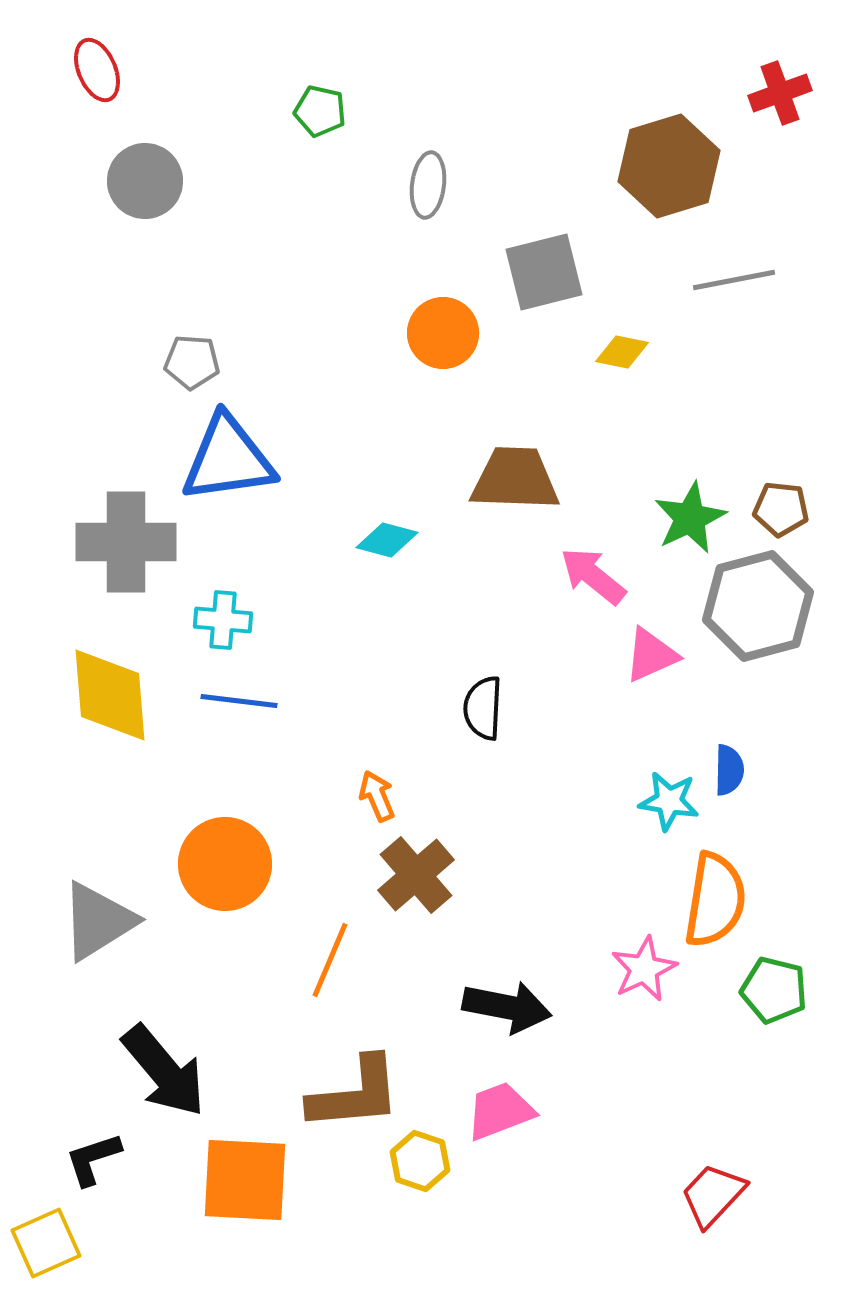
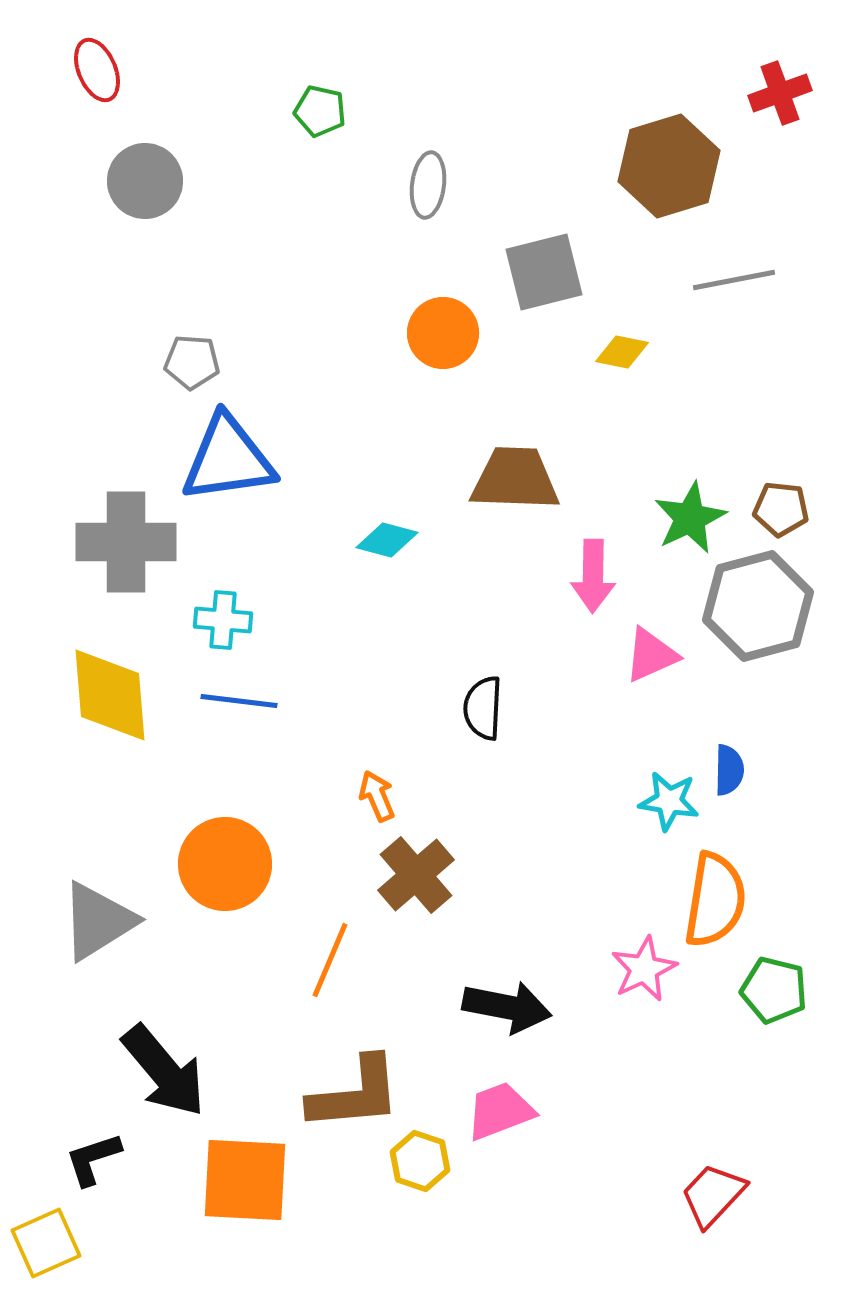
pink arrow at (593, 576): rotated 128 degrees counterclockwise
